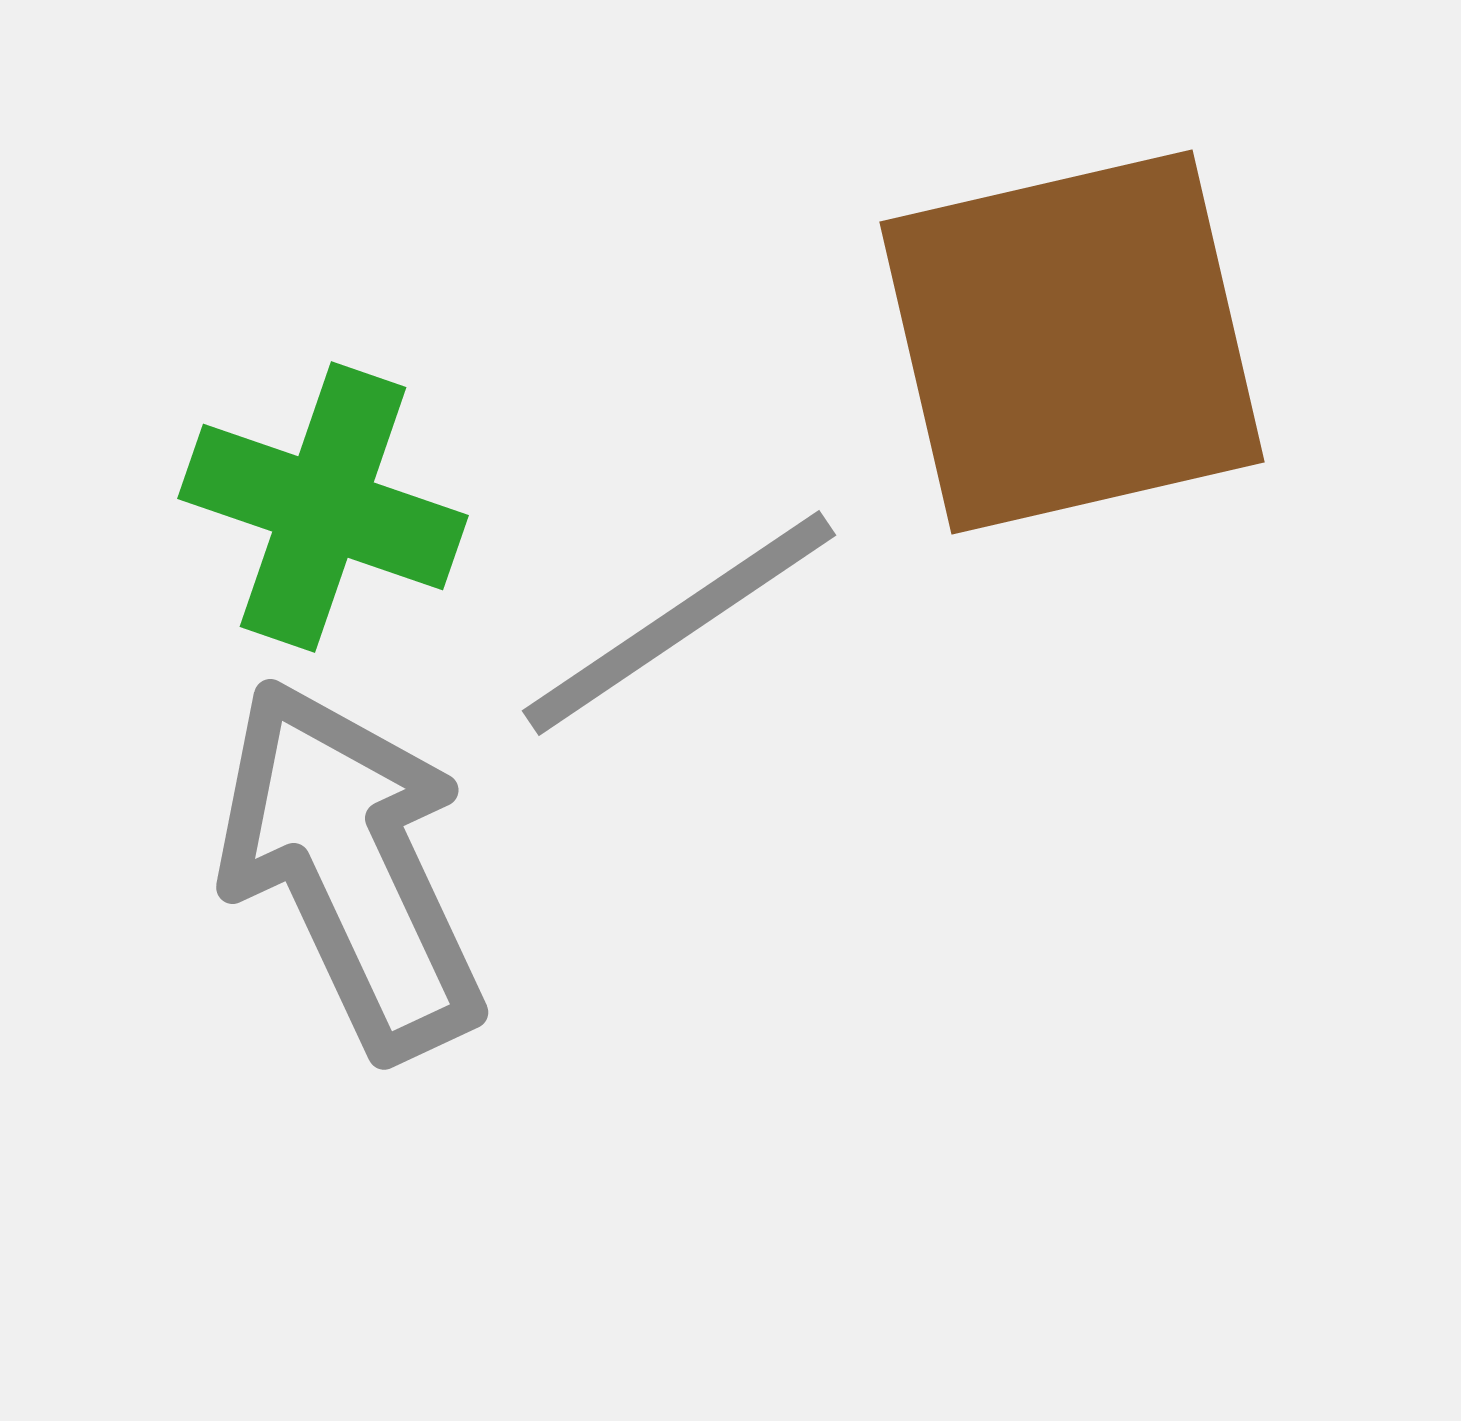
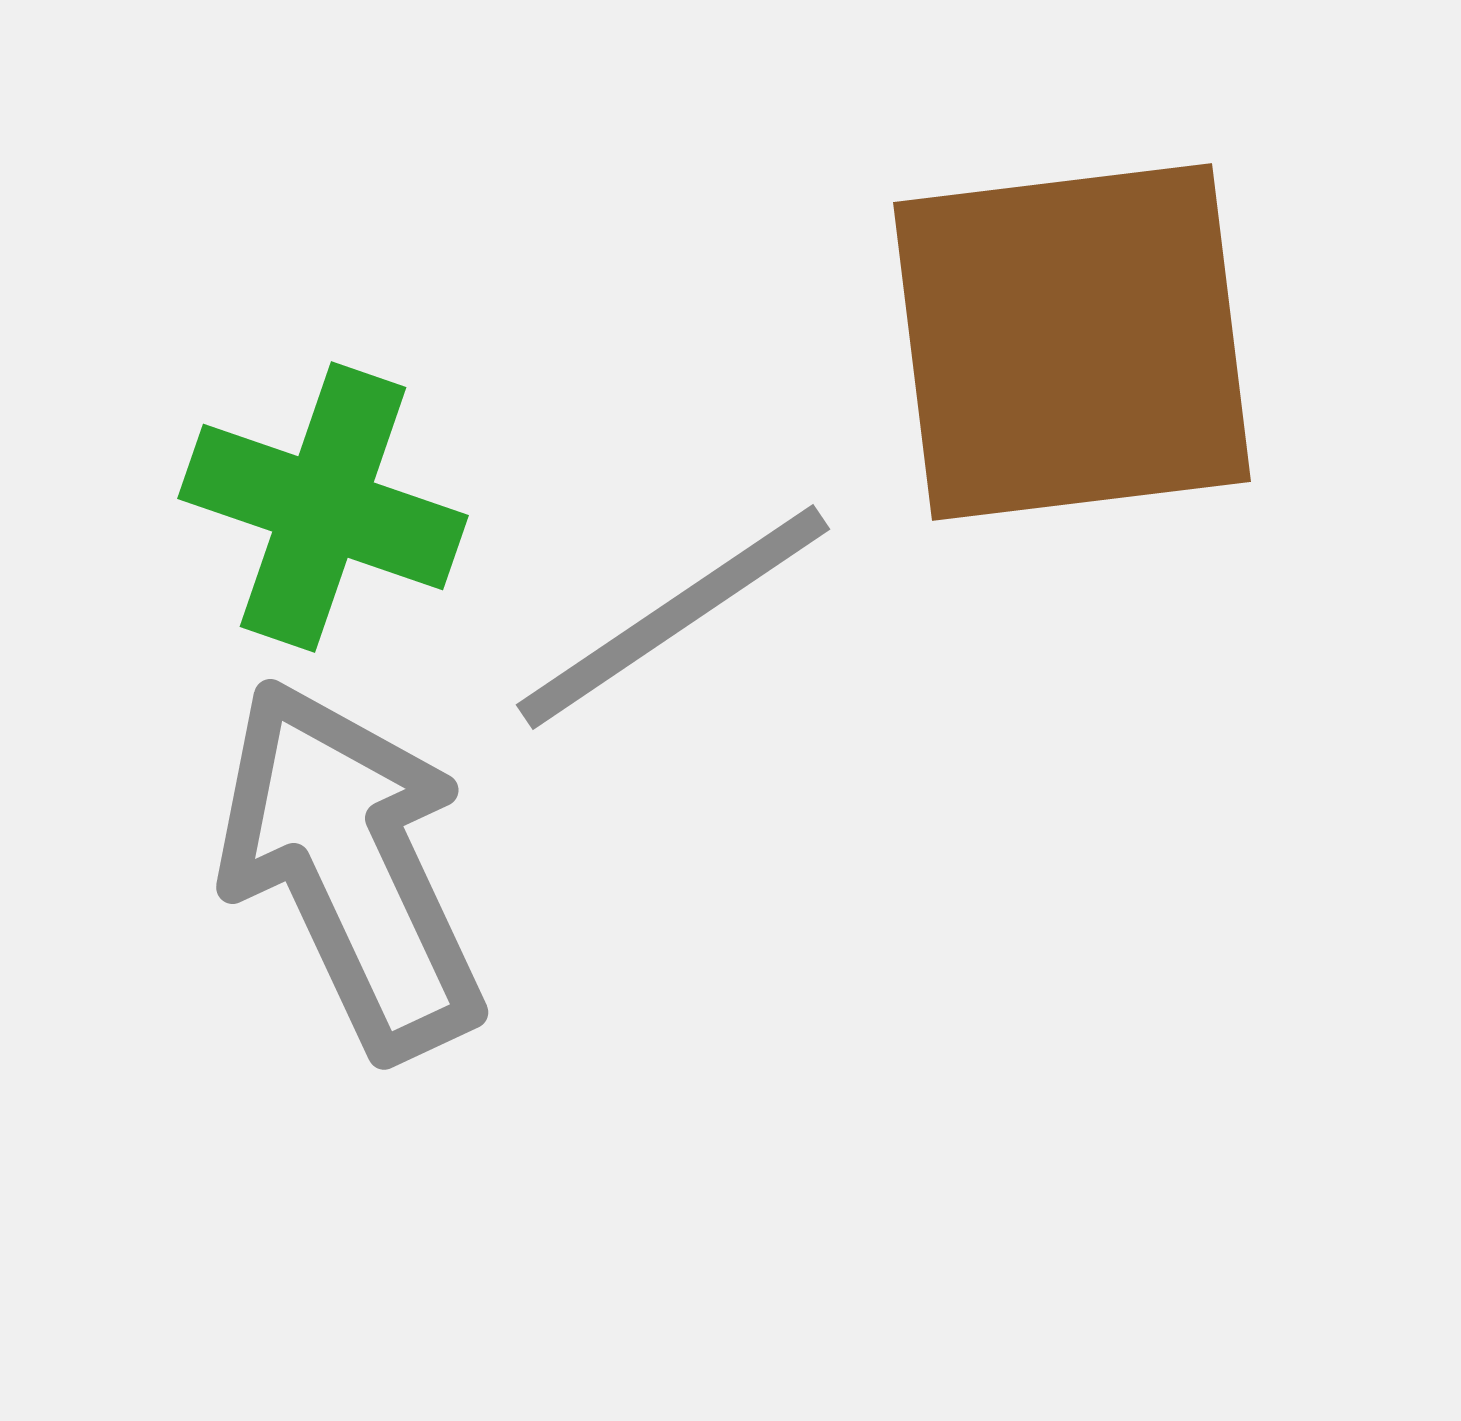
brown square: rotated 6 degrees clockwise
gray line: moved 6 px left, 6 px up
